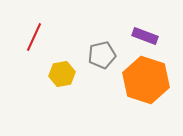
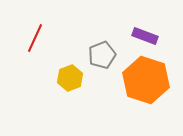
red line: moved 1 px right, 1 px down
gray pentagon: rotated 8 degrees counterclockwise
yellow hexagon: moved 8 px right, 4 px down; rotated 10 degrees counterclockwise
